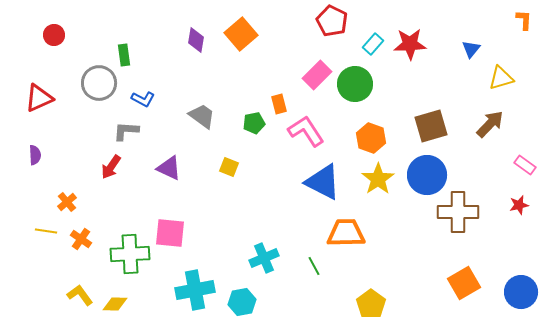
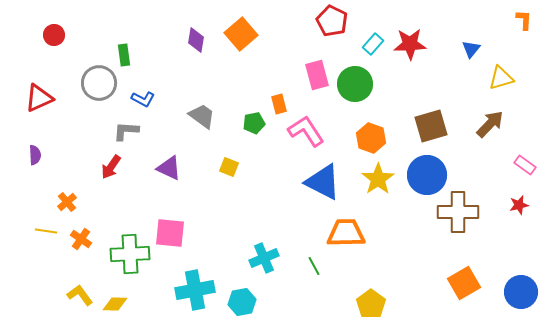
pink rectangle at (317, 75): rotated 60 degrees counterclockwise
